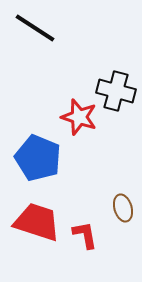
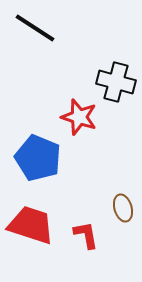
black cross: moved 9 px up
red trapezoid: moved 6 px left, 3 px down
red L-shape: moved 1 px right
